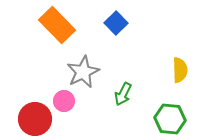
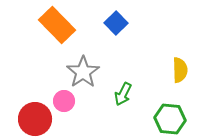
gray star: rotated 8 degrees counterclockwise
